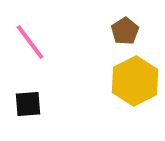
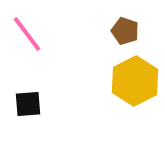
brown pentagon: rotated 20 degrees counterclockwise
pink line: moved 3 px left, 8 px up
